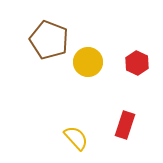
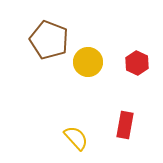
red rectangle: rotated 8 degrees counterclockwise
